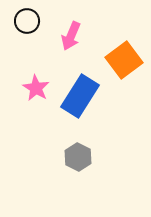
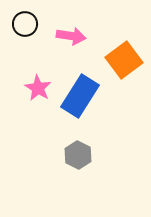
black circle: moved 2 px left, 3 px down
pink arrow: rotated 104 degrees counterclockwise
pink star: moved 2 px right
gray hexagon: moved 2 px up
